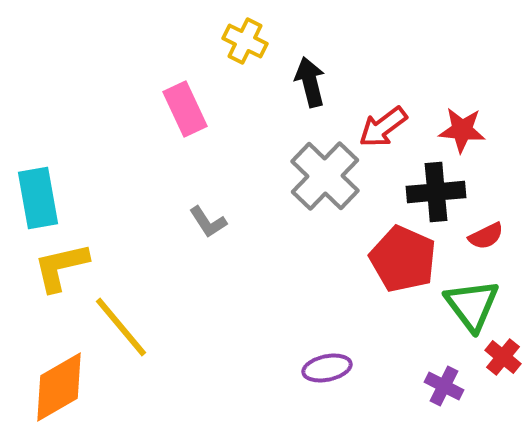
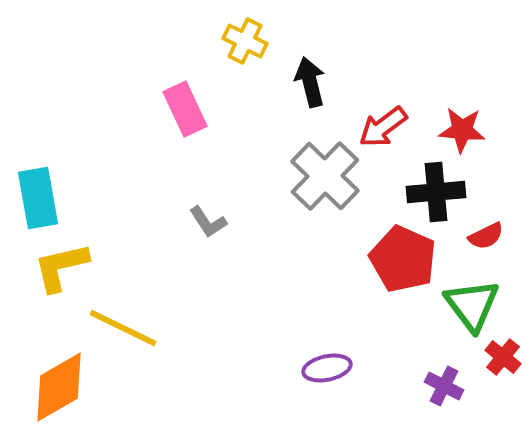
yellow line: moved 2 px right, 1 px down; rotated 24 degrees counterclockwise
